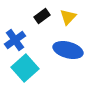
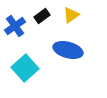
yellow triangle: moved 3 px right, 2 px up; rotated 12 degrees clockwise
blue cross: moved 14 px up
